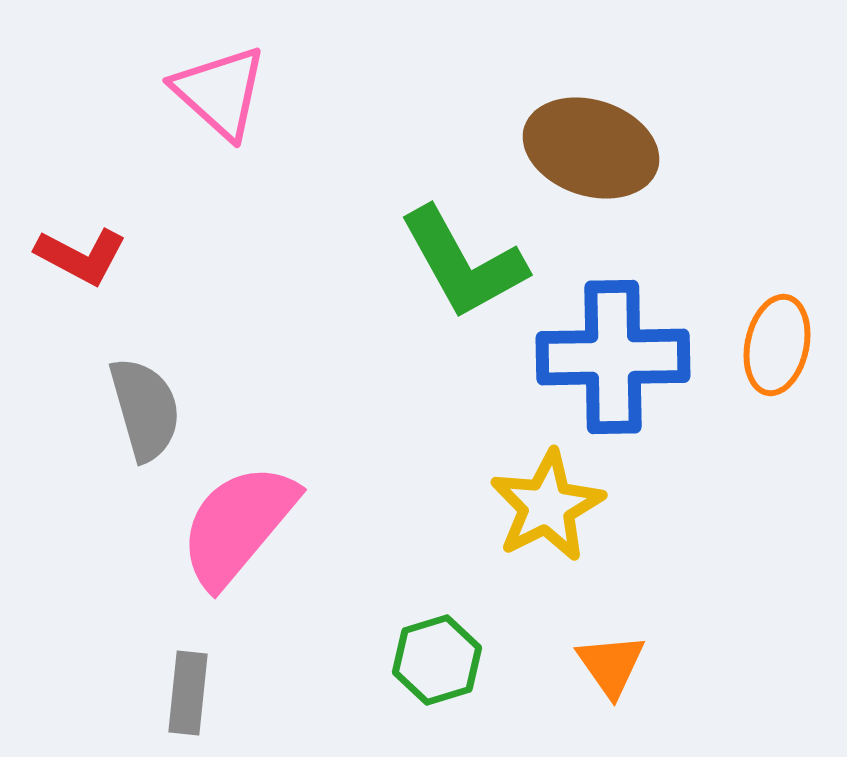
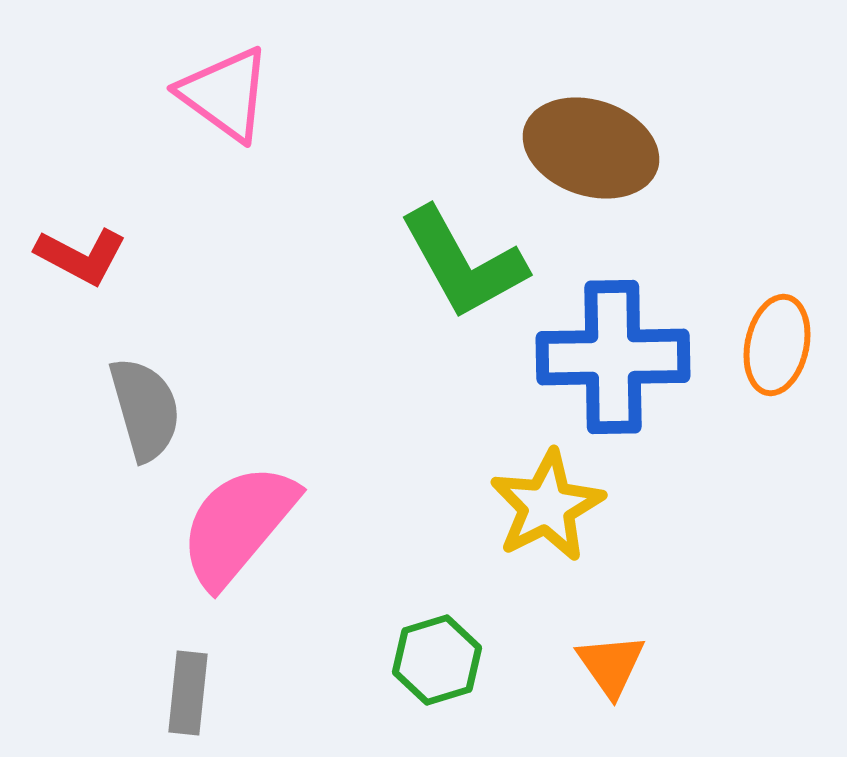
pink triangle: moved 5 px right, 2 px down; rotated 6 degrees counterclockwise
